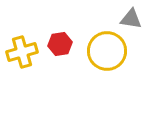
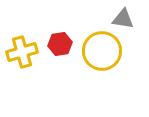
gray triangle: moved 8 px left
yellow circle: moved 5 px left
